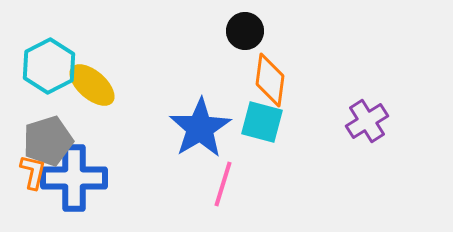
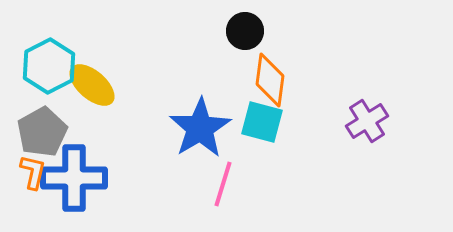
gray pentagon: moved 6 px left, 9 px up; rotated 12 degrees counterclockwise
